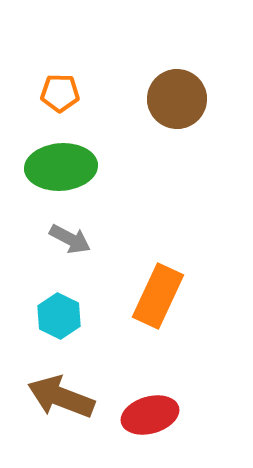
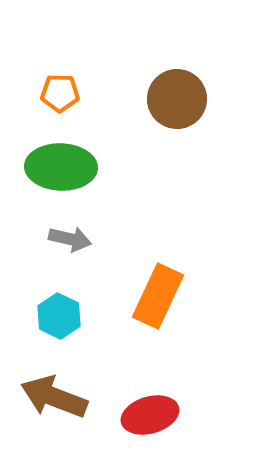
green ellipse: rotated 6 degrees clockwise
gray arrow: rotated 15 degrees counterclockwise
brown arrow: moved 7 px left
